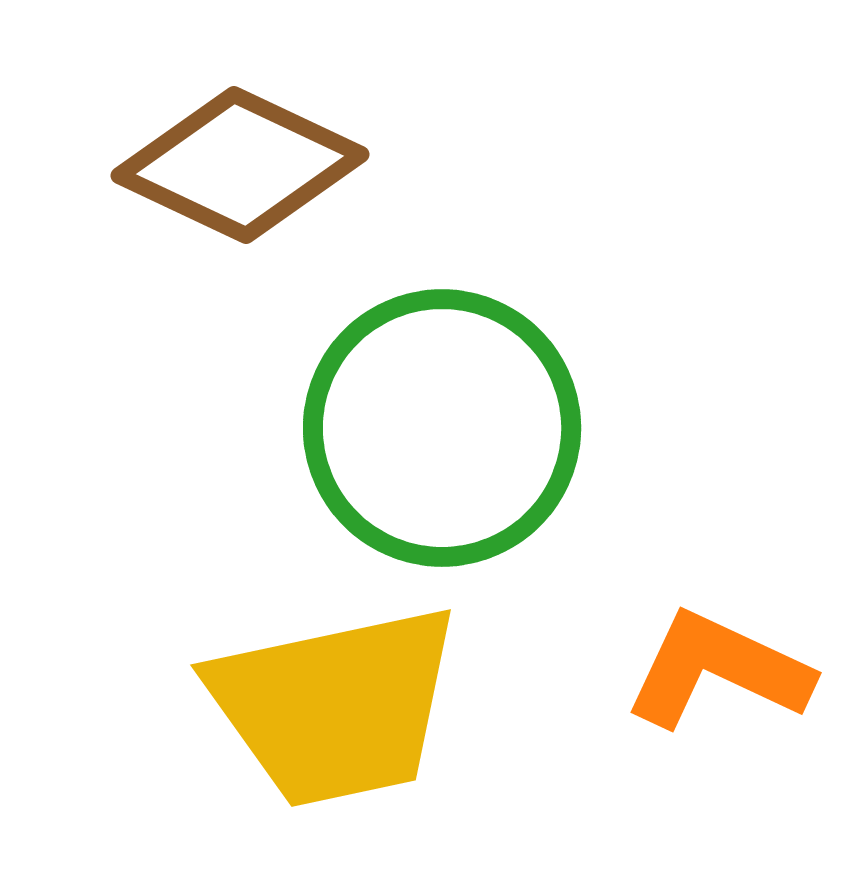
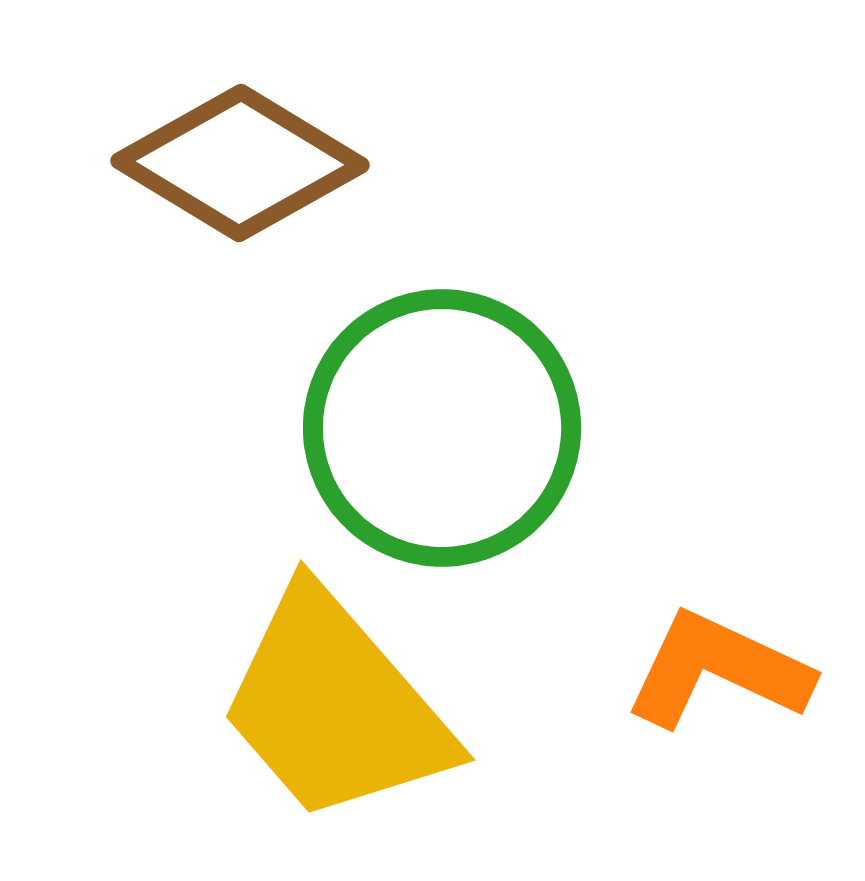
brown diamond: moved 2 px up; rotated 6 degrees clockwise
yellow trapezoid: rotated 61 degrees clockwise
